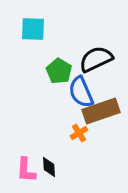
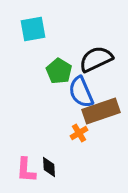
cyan square: rotated 12 degrees counterclockwise
